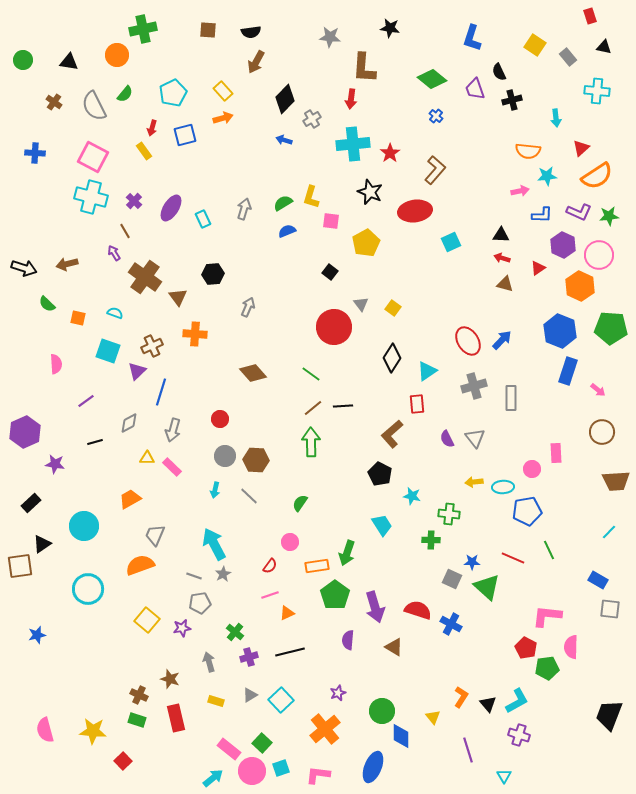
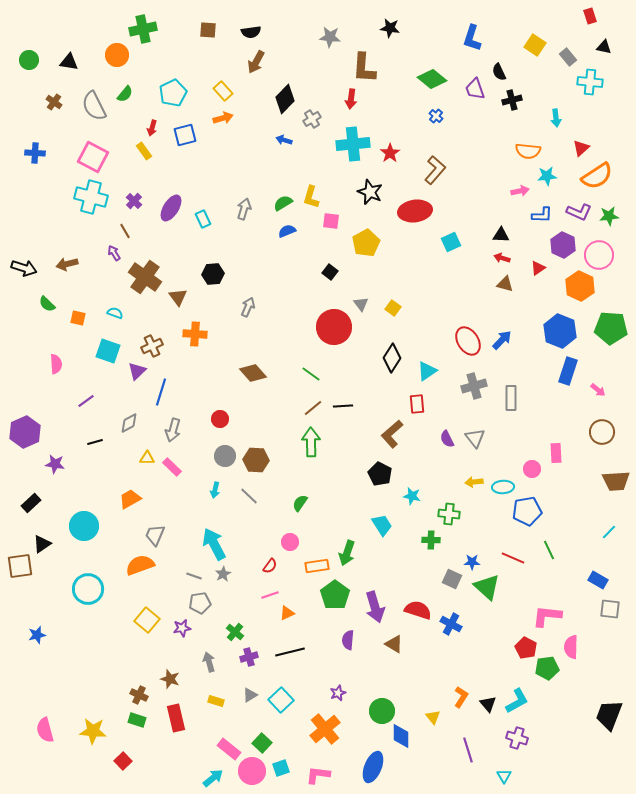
green circle at (23, 60): moved 6 px right
cyan cross at (597, 91): moved 7 px left, 9 px up
brown triangle at (394, 647): moved 3 px up
purple cross at (519, 735): moved 2 px left, 3 px down
